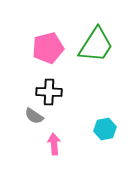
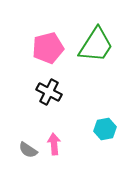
black cross: rotated 25 degrees clockwise
gray semicircle: moved 6 px left, 34 px down
